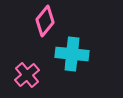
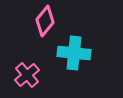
cyan cross: moved 2 px right, 1 px up
